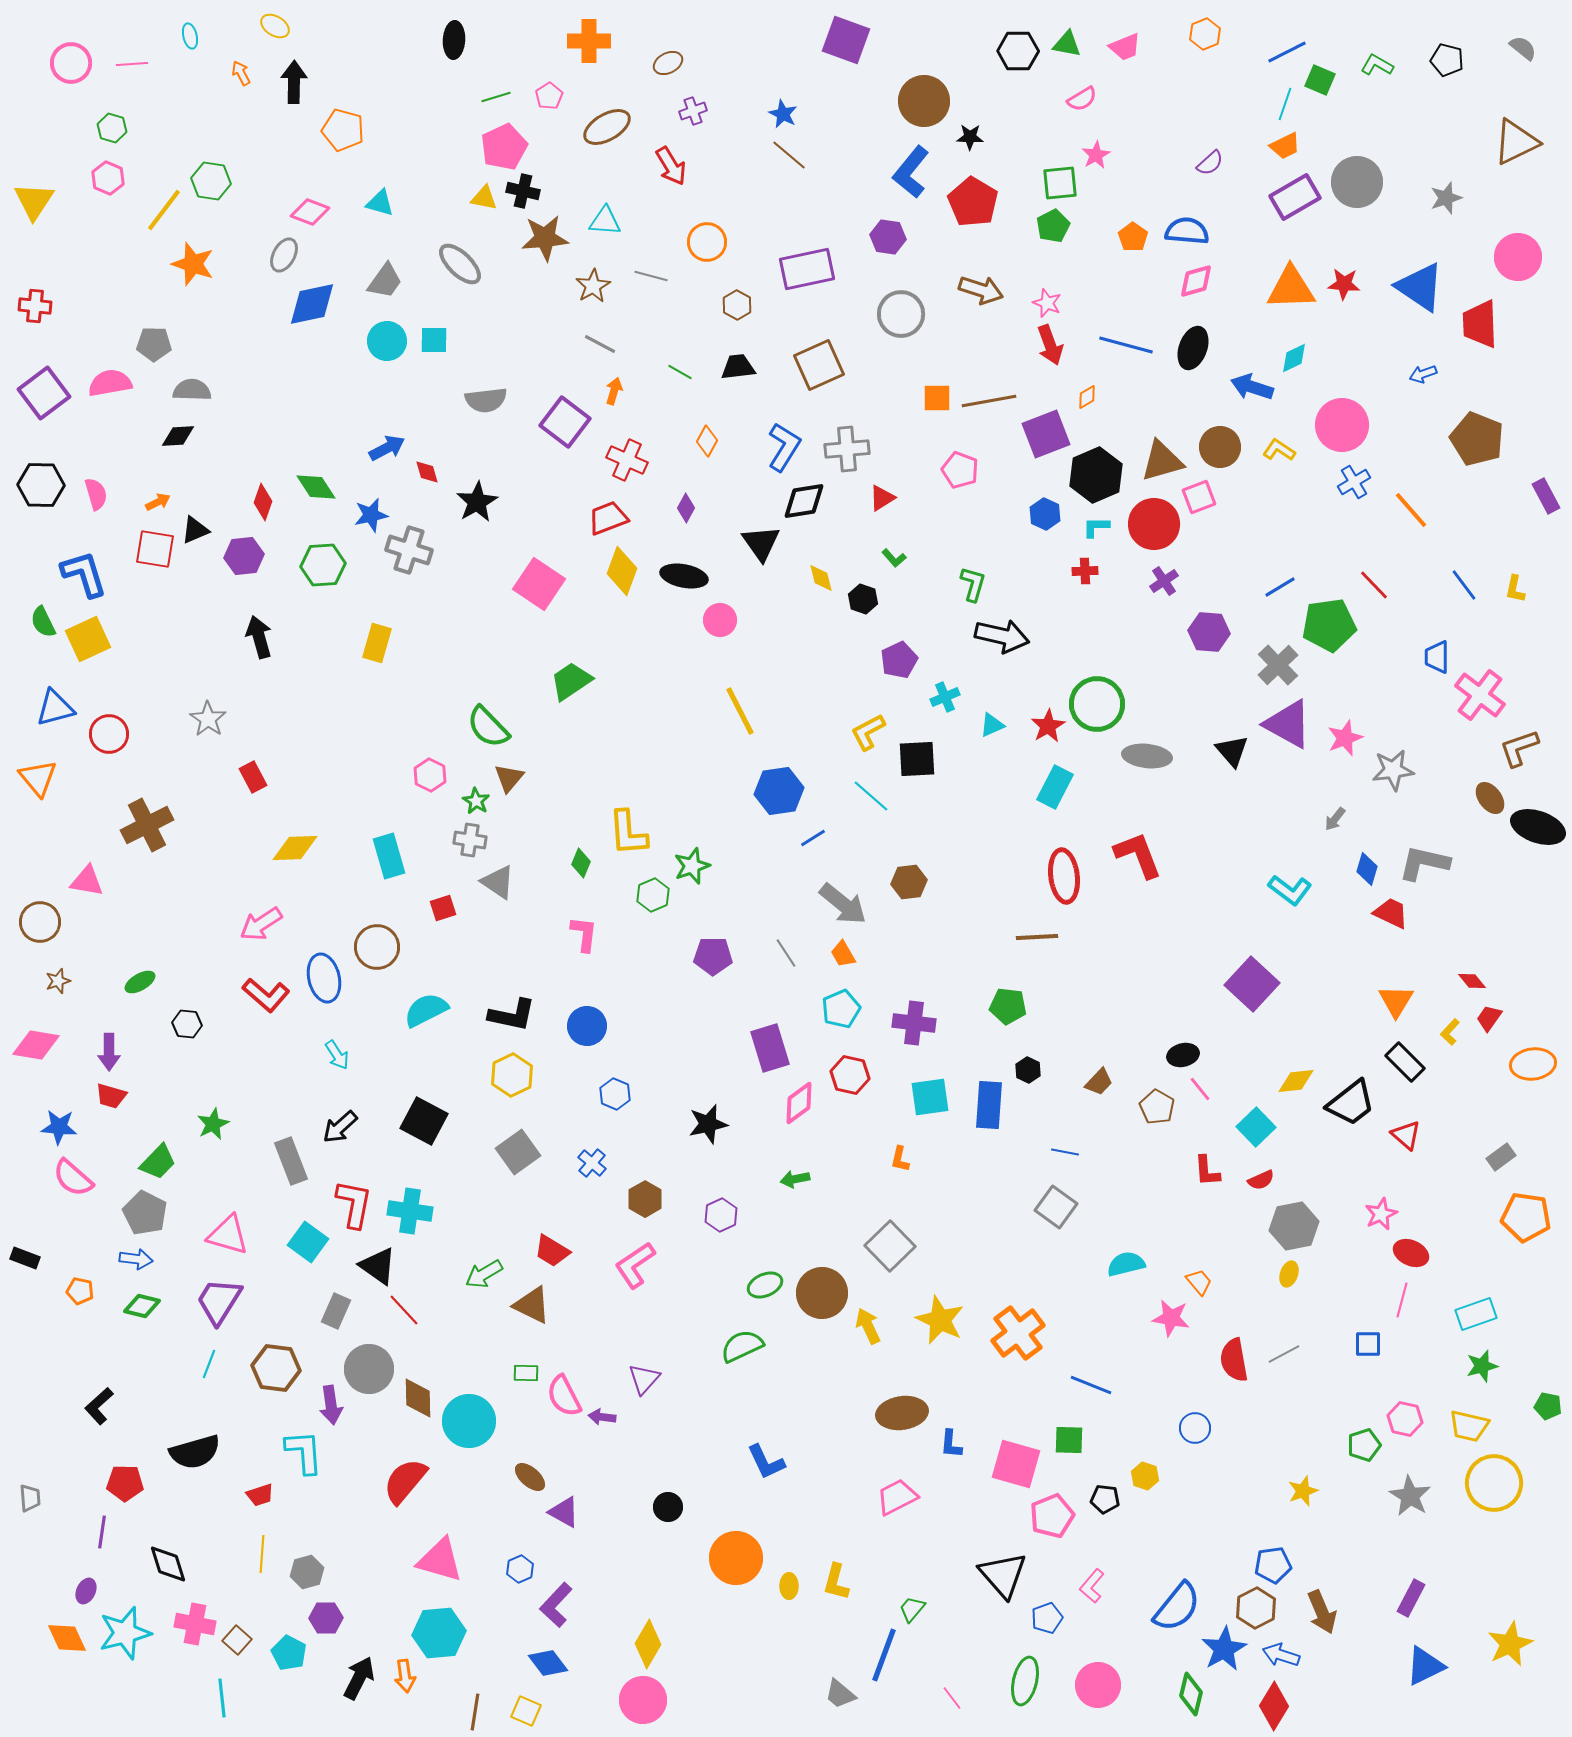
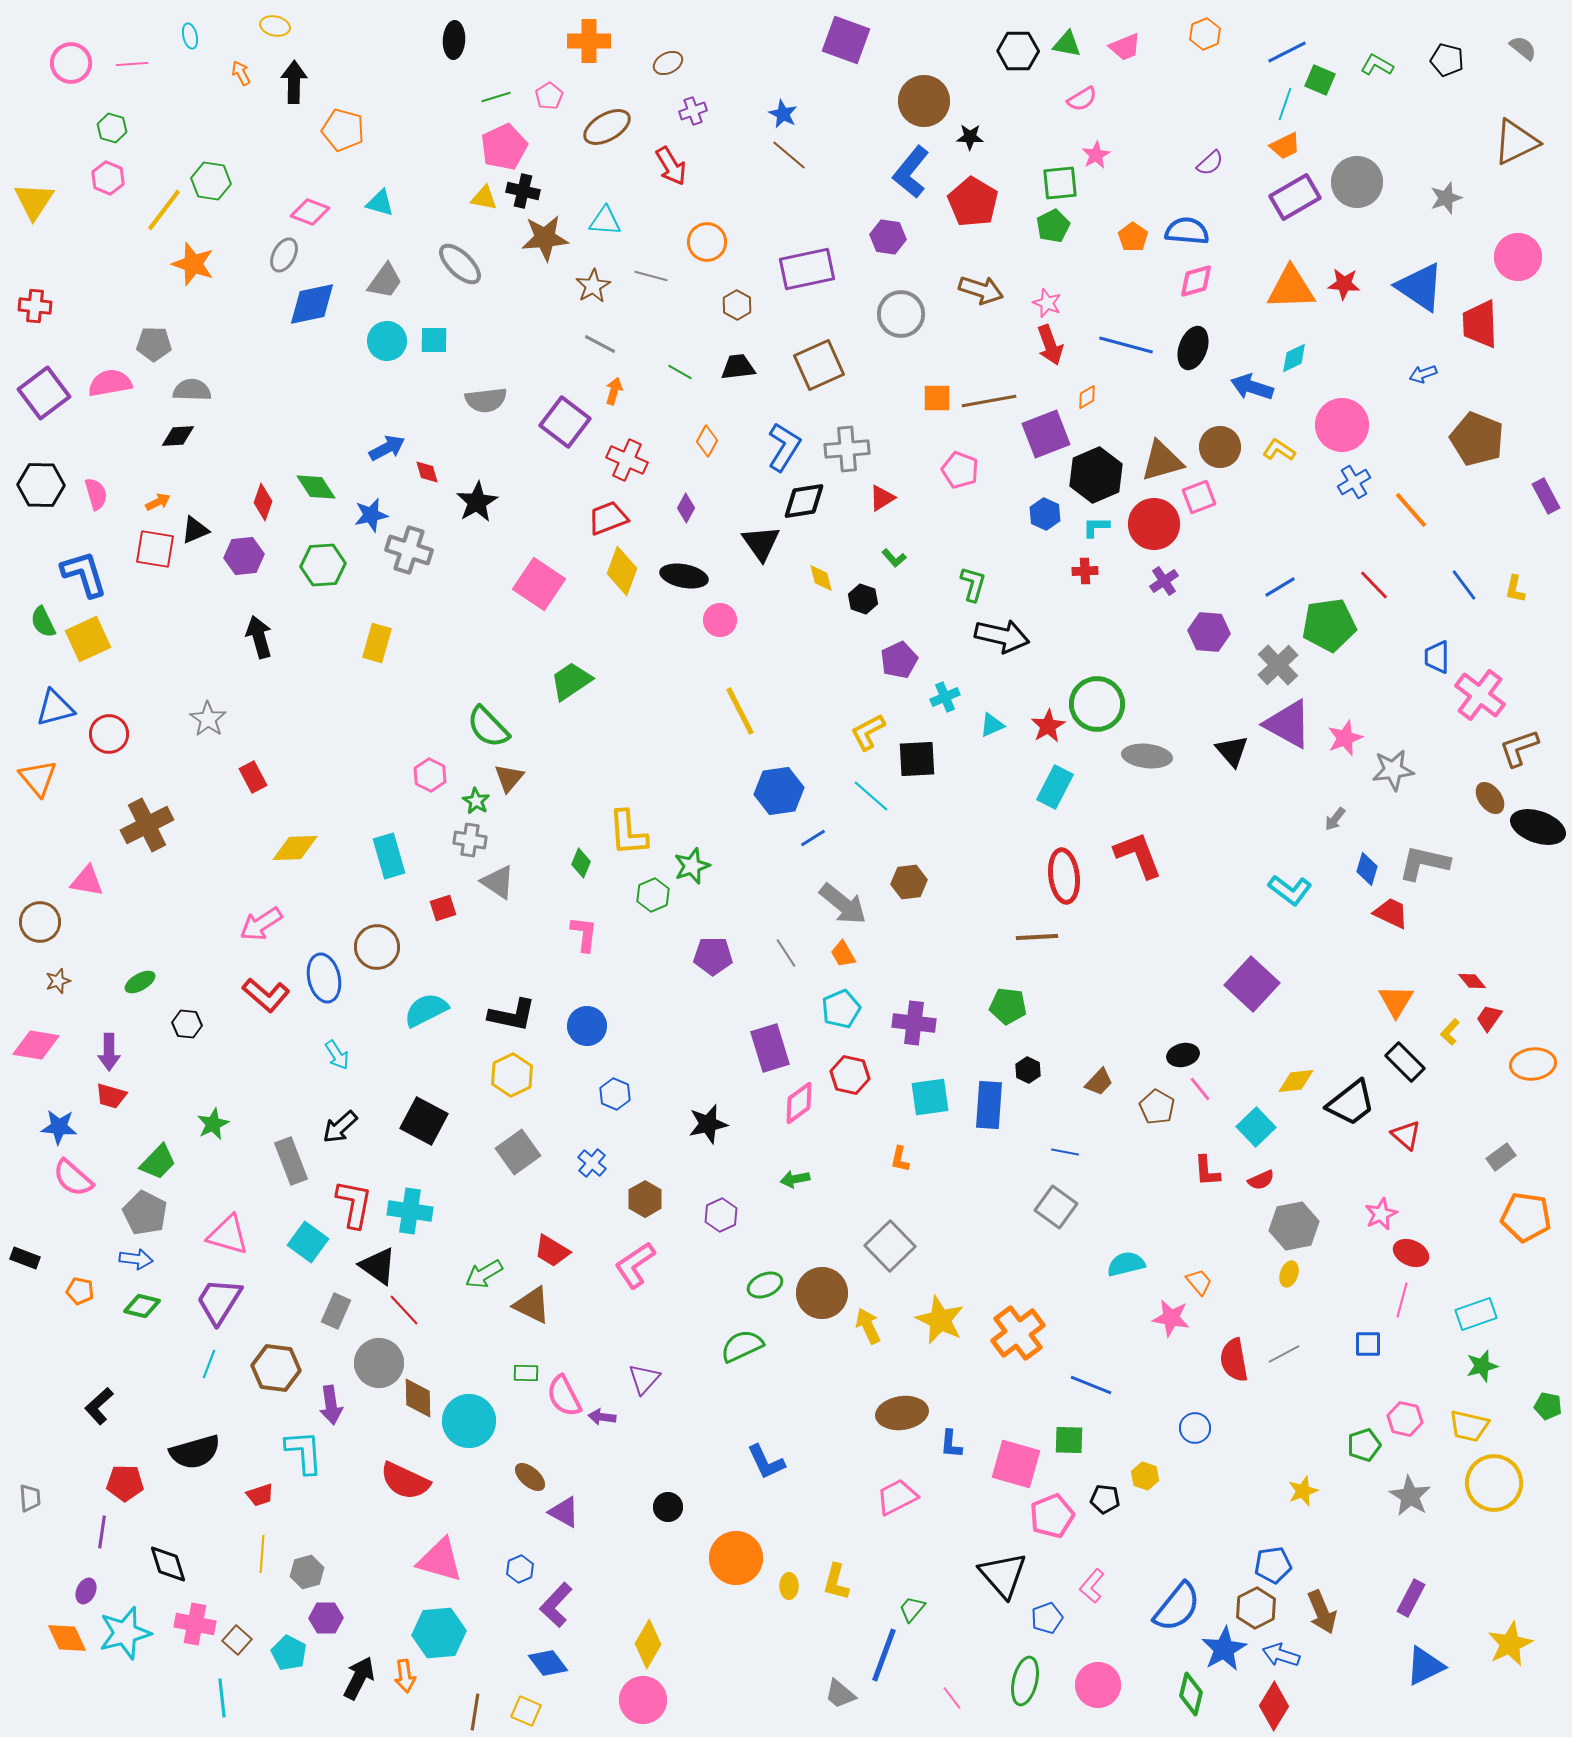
yellow ellipse at (275, 26): rotated 20 degrees counterclockwise
gray circle at (369, 1369): moved 10 px right, 6 px up
red semicircle at (405, 1481): rotated 105 degrees counterclockwise
